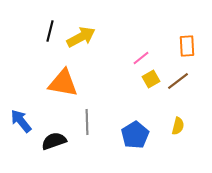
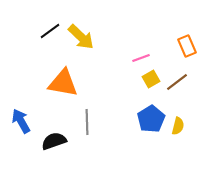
black line: rotated 40 degrees clockwise
yellow arrow: rotated 72 degrees clockwise
orange rectangle: rotated 20 degrees counterclockwise
pink line: rotated 18 degrees clockwise
brown line: moved 1 px left, 1 px down
blue arrow: rotated 10 degrees clockwise
blue pentagon: moved 16 px right, 16 px up
